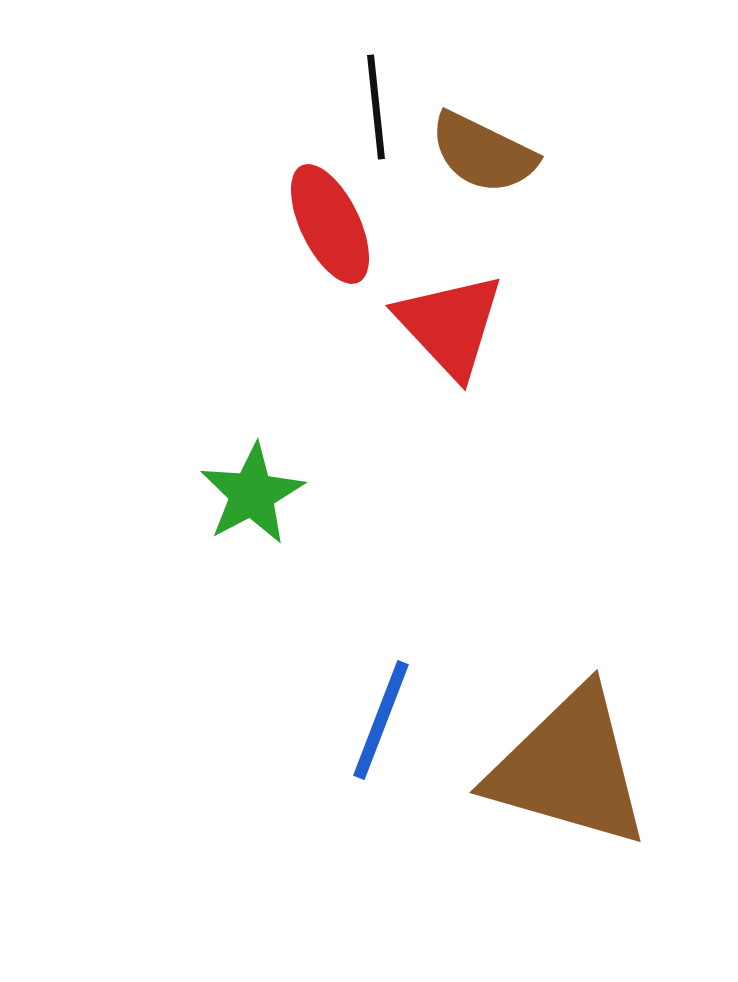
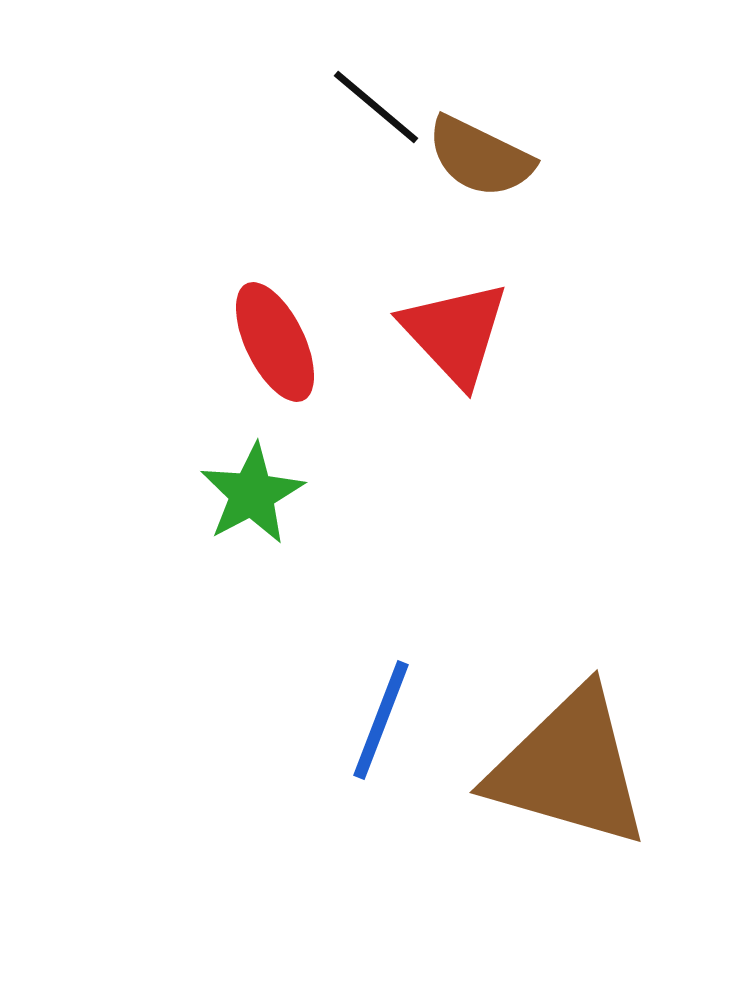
black line: rotated 44 degrees counterclockwise
brown semicircle: moved 3 px left, 4 px down
red ellipse: moved 55 px left, 118 px down
red triangle: moved 5 px right, 8 px down
